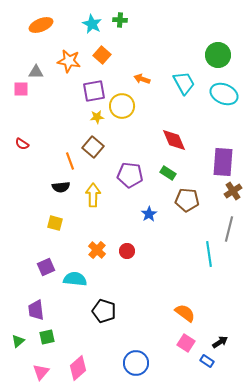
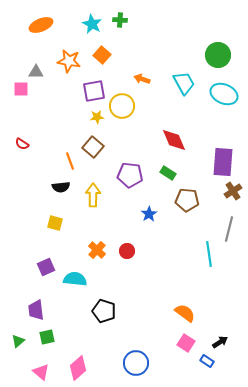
pink triangle at (41, 372): rotated 30 degrees counterclockwise
